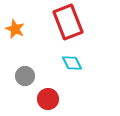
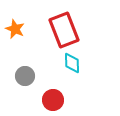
red rectangle: moved 4 px left, 8 px down
cyan diamond: rotated 25 degrees clockwise
red circle: moved 5 px right, 1 px down
